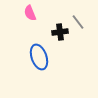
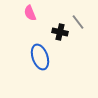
black cross: rotated 21 degrees clockwise
blue ellipse: moved 1 px right
